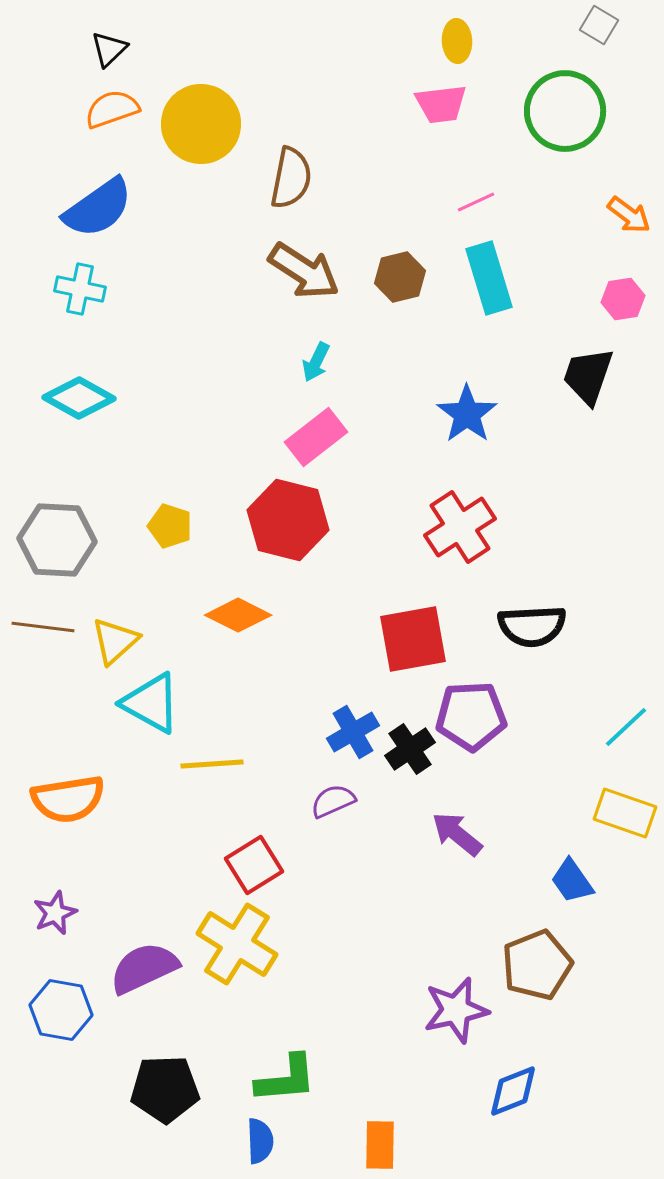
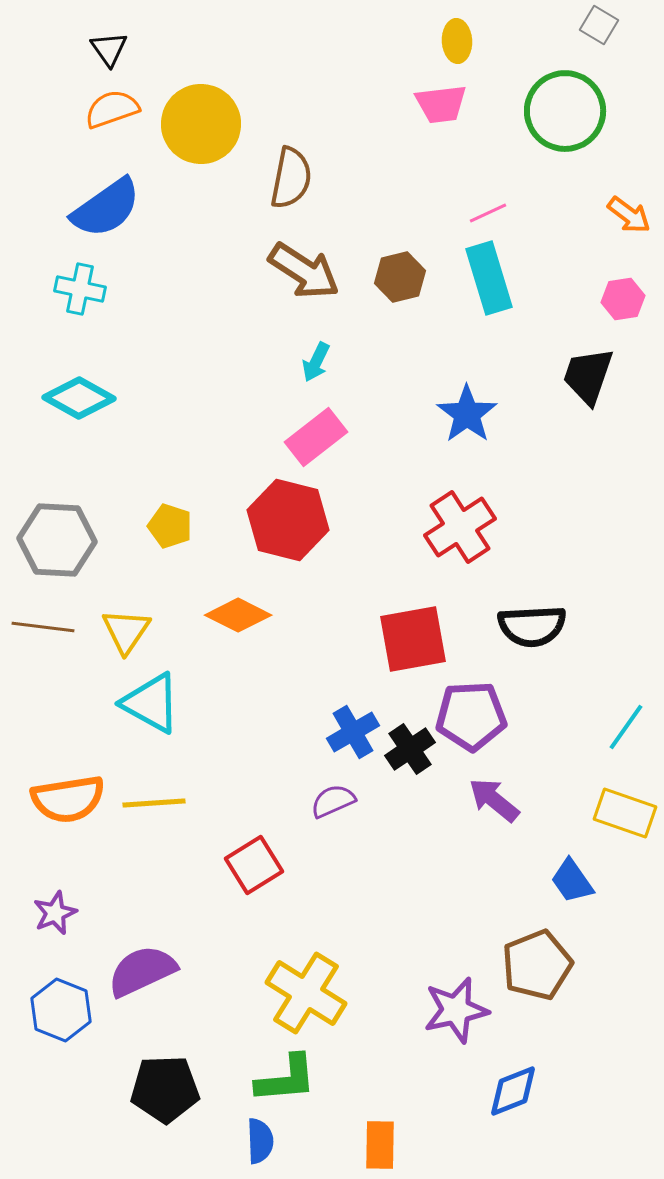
black triangle at (109, 49): rotated 21 degrees counterclockwise
pink line at (476, 202): moved 12 px right, 11 px down
blue semicircle at (98, 208): moved 8 px right
yellow triangle at (115, 641): moved 11 px right, 10 px up; rotated 14 degrees counterclockwise
cyan line at (626, 727): rotated 12 degrees counterclockwise
yellow line at (212, 764): moved 58 px left, 39 px down
purple arrow at (457, 834): moved 37 px right, 34 px up
yellow cross at (237, 944): moved 69 px right, 49 px down
purple semicircle at (144, 968): moved 2 px left, 3 px down
blue hexagon at (61, 1010): rotated 12 degrees clockwise
